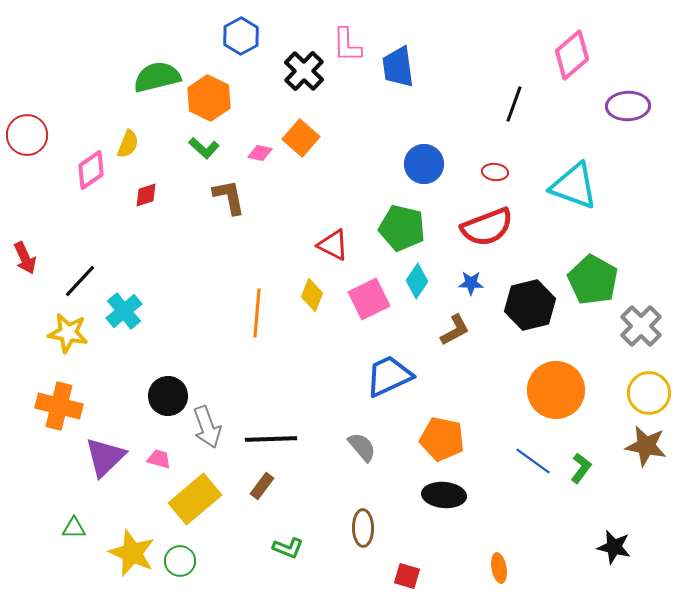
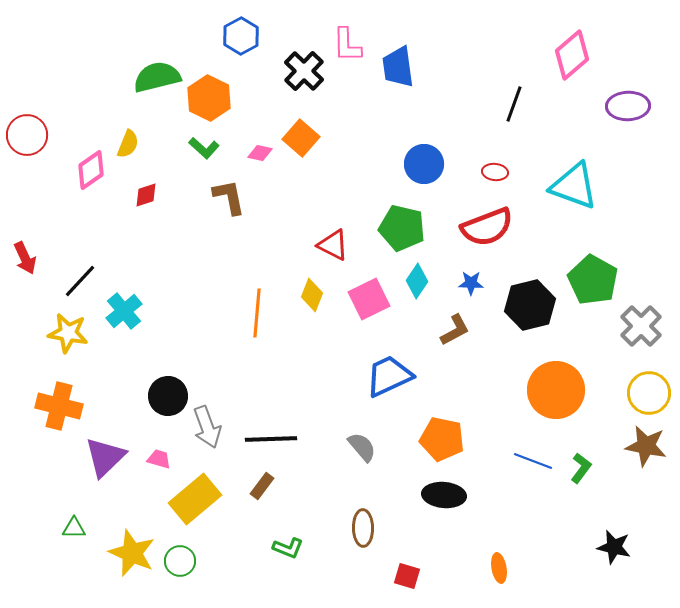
blue line at (533, 461): rotated 15 degrees counterclockwise
